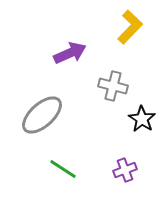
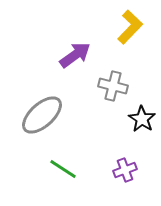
purple arrow: moved 5 px right, 2 px down; rotated 12 degrees counterclockwise
